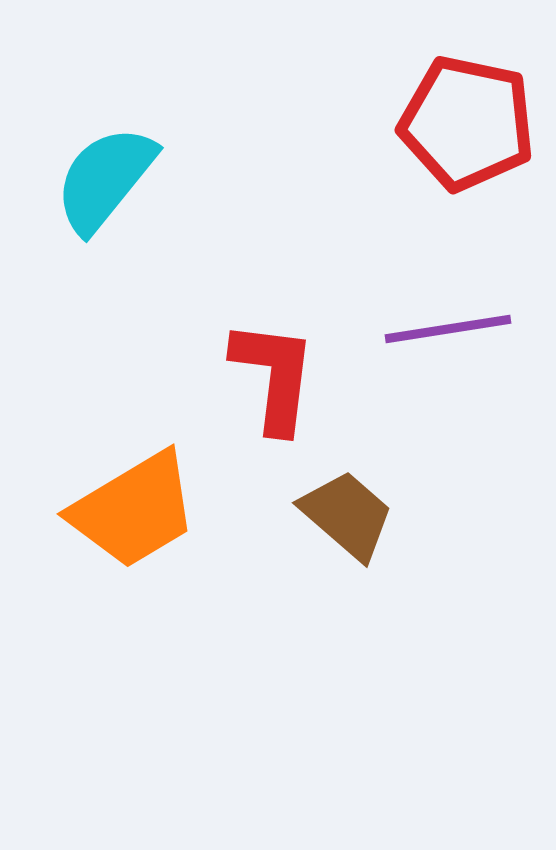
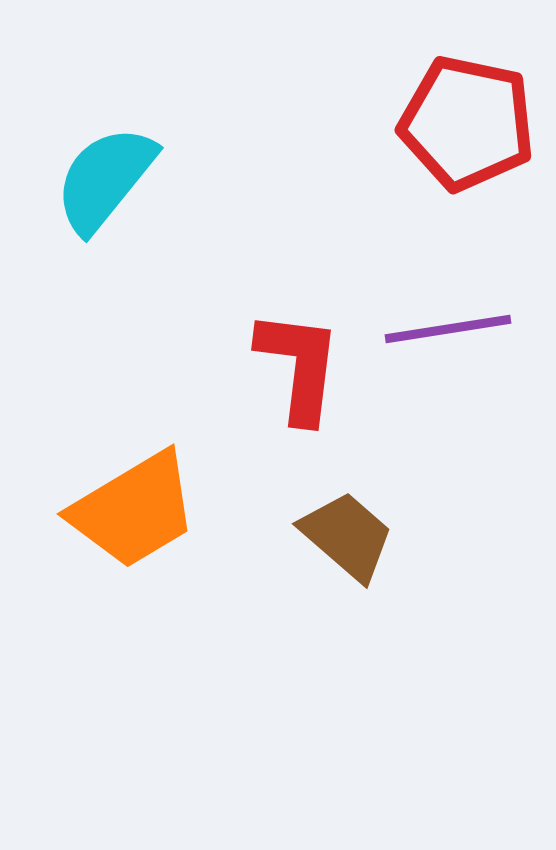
red L-shape: moved 25 px right, 10 px up
brown trapezoid: moved 21 px down
